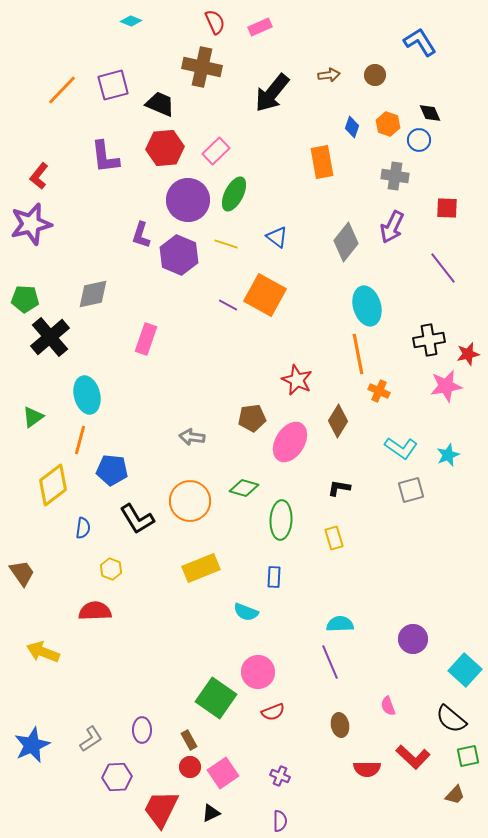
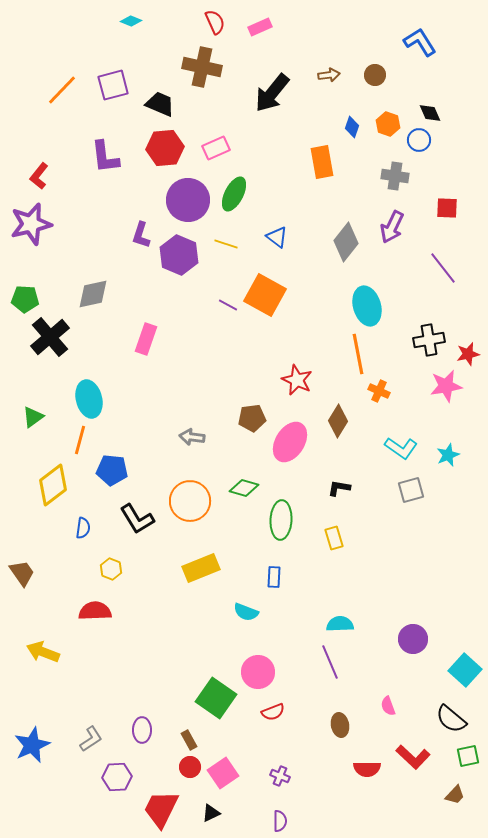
pink rectangle at (216, 151): moved 3 px up; rotated 20 degrees clockwise
cyan ellipse at (87, 395): moved 2 px right, 4 px down
